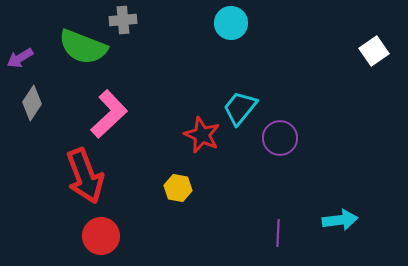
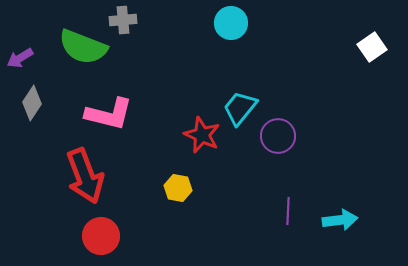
white square: moved 2 px left, 4 px up
pink L-shape: rotated 57 degrees clockwise
purple circle: moved 2 px left, 2 px up
purple line: moved 10 px right, 22 px up
